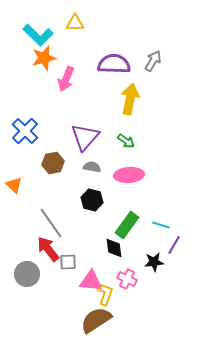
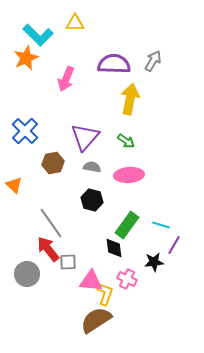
orange star: moved 18 px left; rotated 10 degrees counterclockwise
